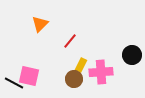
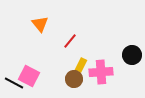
orange triangle: rotated 24 degrees counterclockwise
pink square: rotated 15 degrees clockwise
